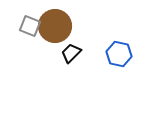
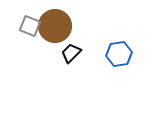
blue hexagon: rotated 20 degrees counterclockwise
